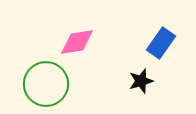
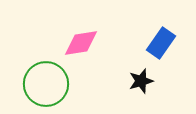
pink diamond: moved 4 px right, 1 px down
